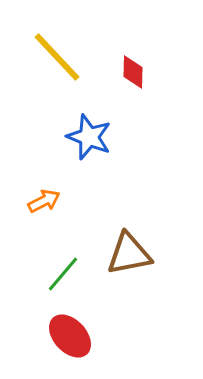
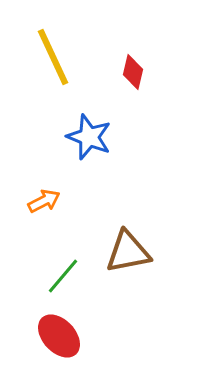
yellow line: moved 4 px left; rotated 18 degrees clockwise
red diamond: rotated 12 degrees clockwise
brown triangle: moved 1 px left, 2 px up
green line: moved 2 px down
red ellipse: moved 11 px left
